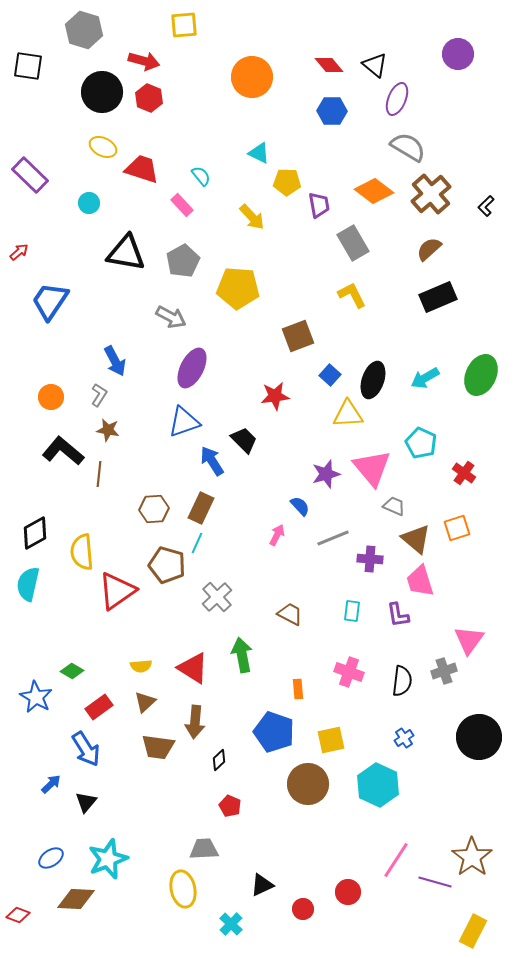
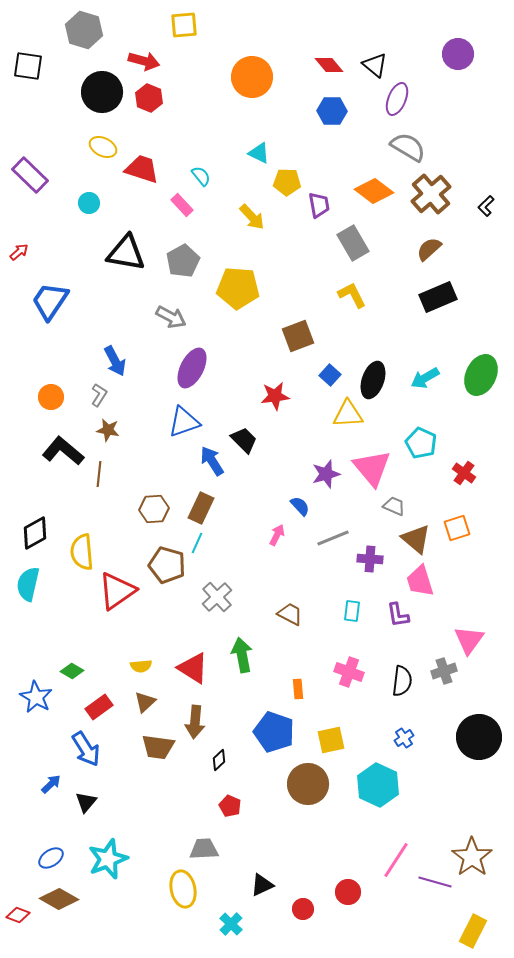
brown diamond at (76, 899): moved 17 px left; rotated 27 degrees clockwise
